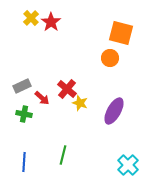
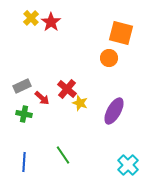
orange circle: moved 1 px left
green line: rotated 48 degrees counterclockwise
